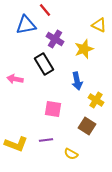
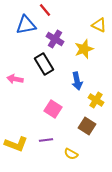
pink square: rotated 24 degrees clockwise
